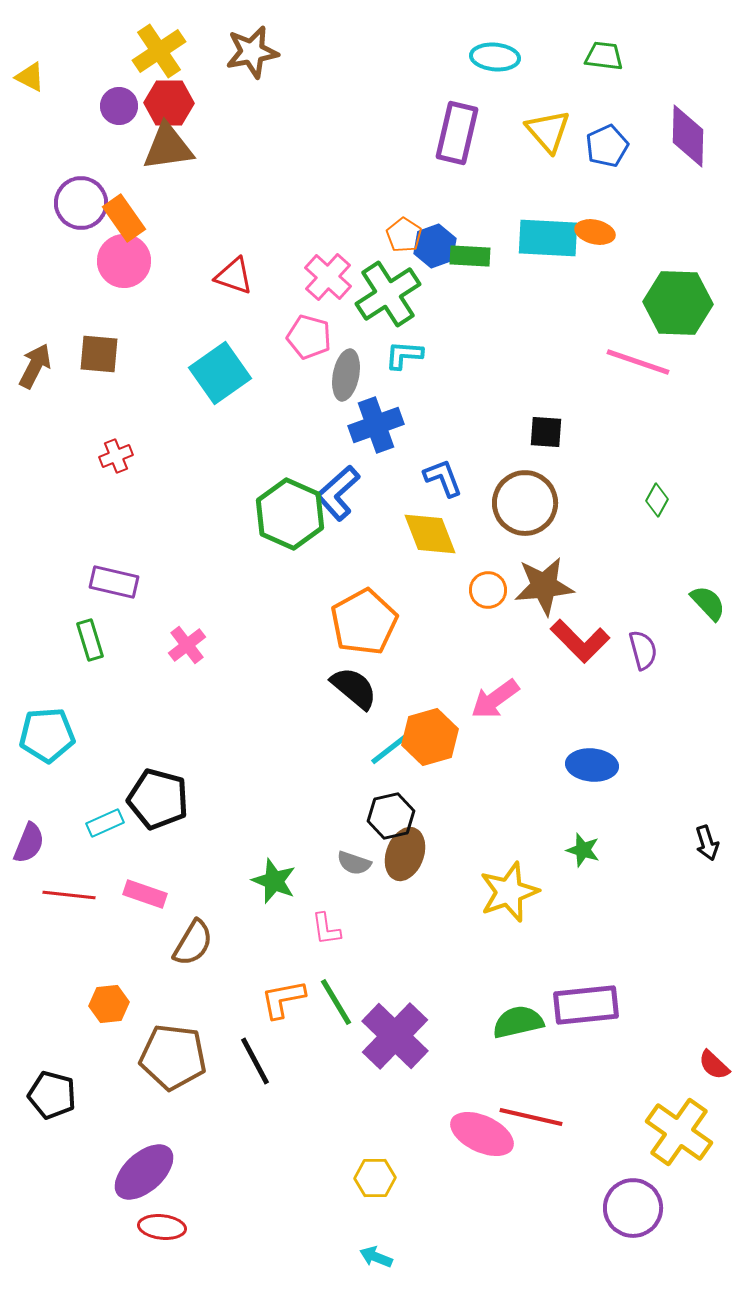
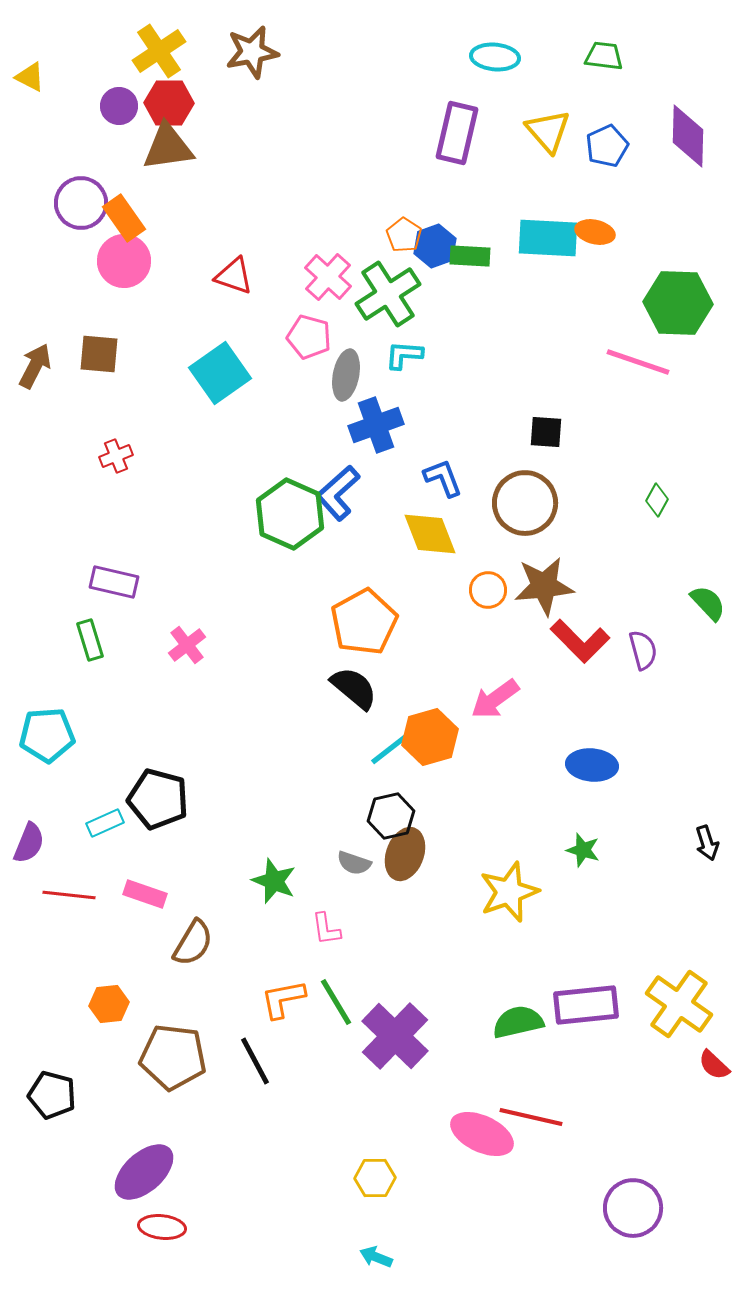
yellow cross at (679, 1132): moved 128 px up
